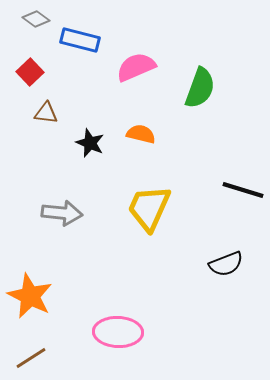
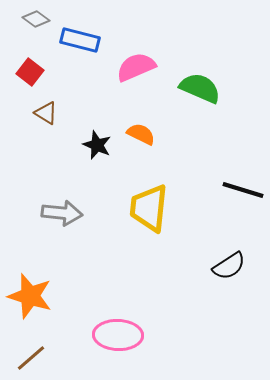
red square: rotated 8 degrees counterclockwise
green semicircle: rotated 87 degrees counterclockwise
brown triangle: rotated 25 degrees clockwise
orange semicircle: rotated 12 degrees clockwise
black star: moved 7 px right, 2 px down
yellow trapezoid: rotated 18 degrees counterclockwise
black semicircle: moved 3 px right, 2 px down; rotated 12 degrees counterclockwise
orange star: rotated 9 degrees counterclockwise
pink ellipse: moved 3 px down
brown line: rotated 8 degrees counterclockwise
